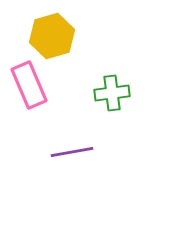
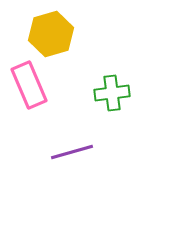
yellow hexagon: moved 1 px left, 2 px up
purple line: rotated 6 degrees counterclockwise
